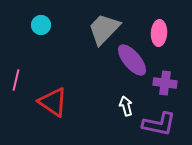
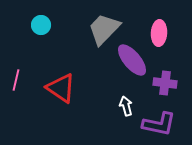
red triangle: moved 8 px right, 14 px up
